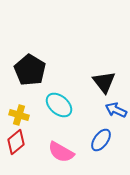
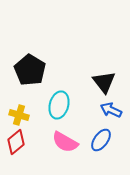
cyan ellipse: rotated 64 degrees clockwise
blue arrow: moved 5 px left
pink semicircle: moved 4 px right, 10 px up
